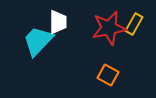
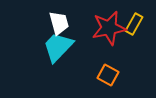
white trapezoid: moved 1 px right, 1 px down; rotated 15 degrees counterclockwise
cyan trapezoid: moved 20 px right, 6 px down
